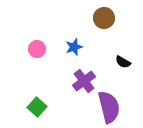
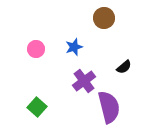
pink circle: moved 1 px left
black semicircle: moved 1 px right, 5 px down; rotated 70 degrees counterclockwise
